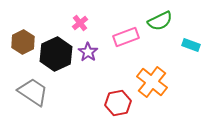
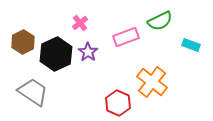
red hexagon: rotated 25 degrees counterclockwise
